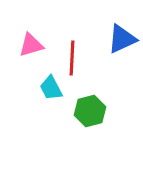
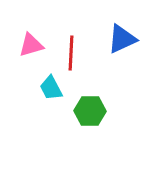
red line: moved 1 px left, 5 px up
green hexagon: rotated 16 degrees clockwise
